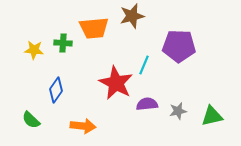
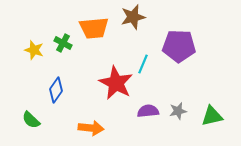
brown star: moved 1 px right, 1 px down
green cross: rotated 24 degrees clockwise
yellow star: rotated 12 degrees clockwise
cyan line: moved 1 px left, 1 px up
purple semicircle: moved 1 px right, 7 px down
orange arrow: moved 8 px right, 2 px down
